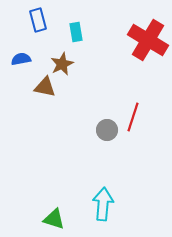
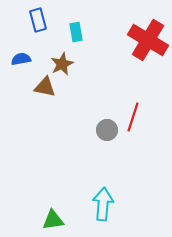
green triangle: moved 1 px left, 1 px down; rotated 25 degrees counterclockwise
